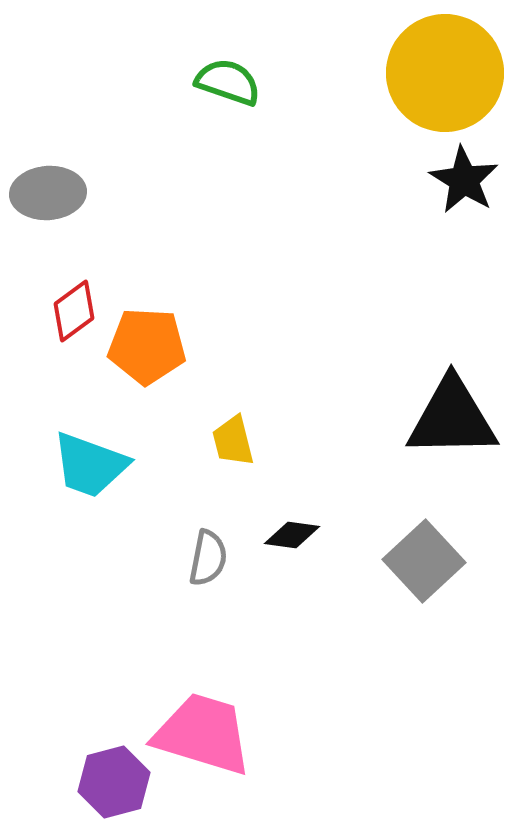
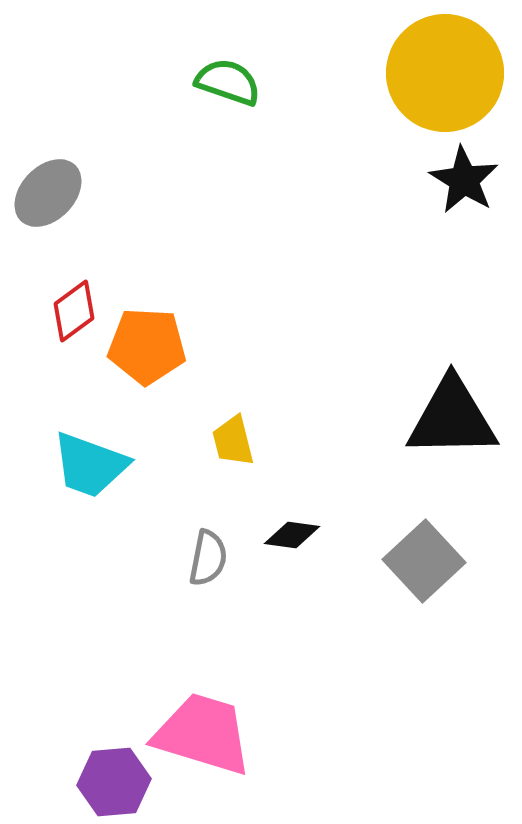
gray ellipse: rotated 42 degrees counterclockwise
purple hexagon: rotated 10 degrees clockwise
